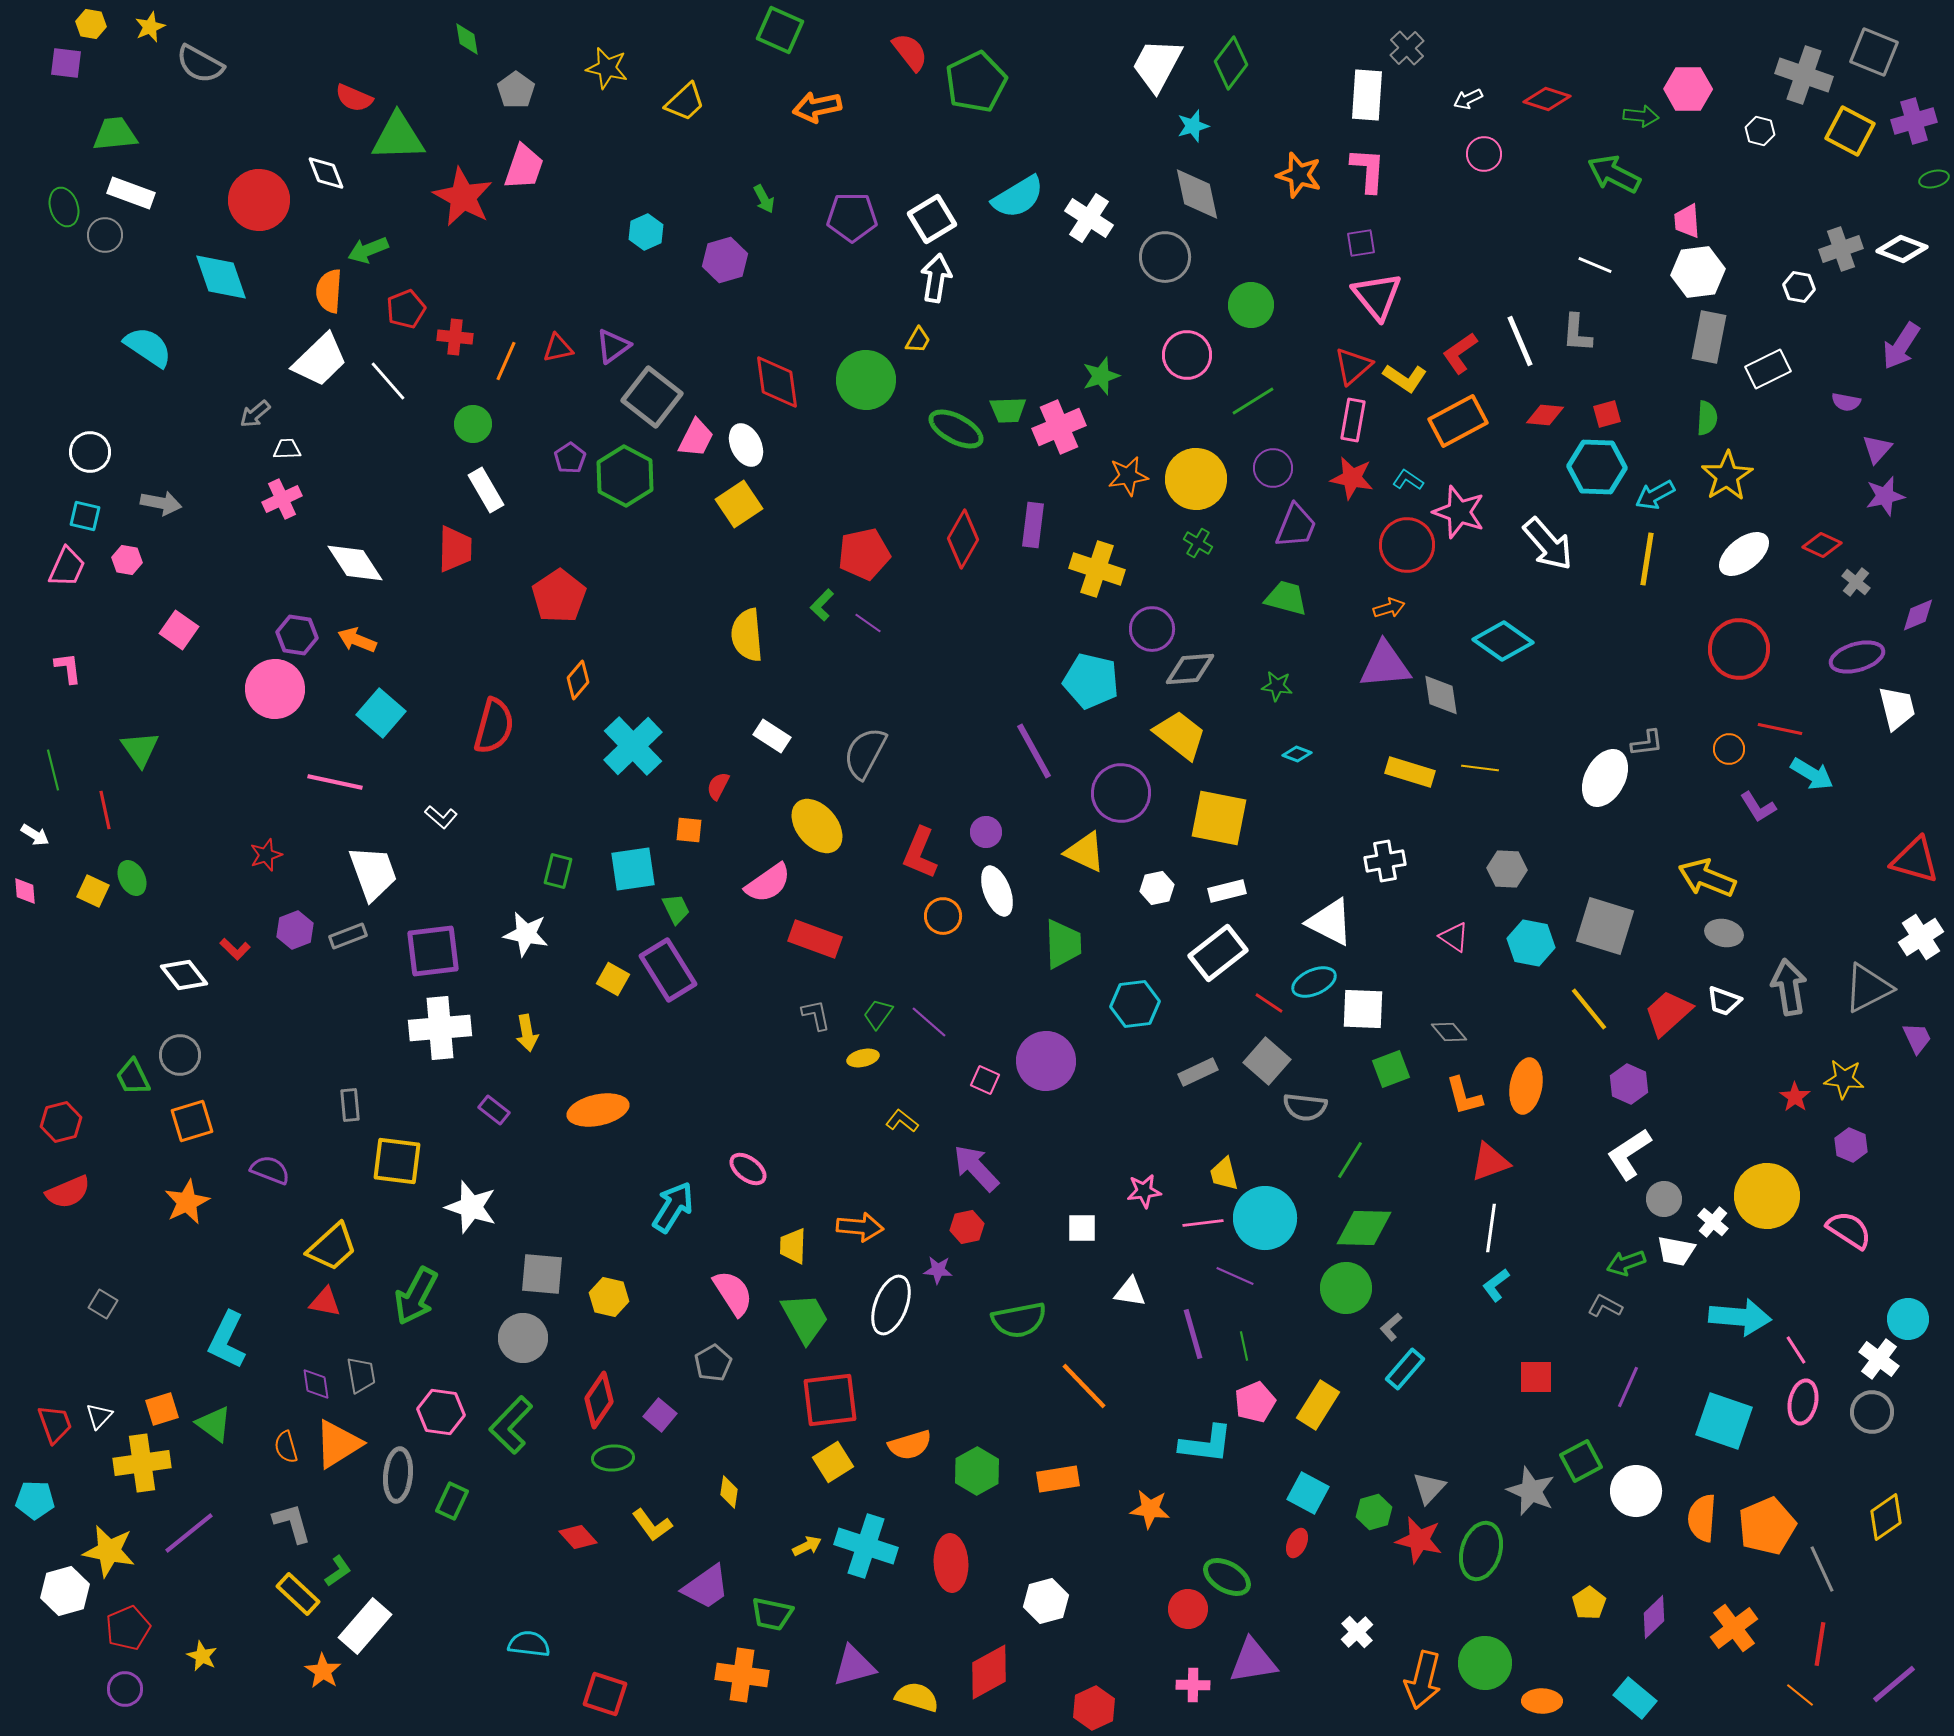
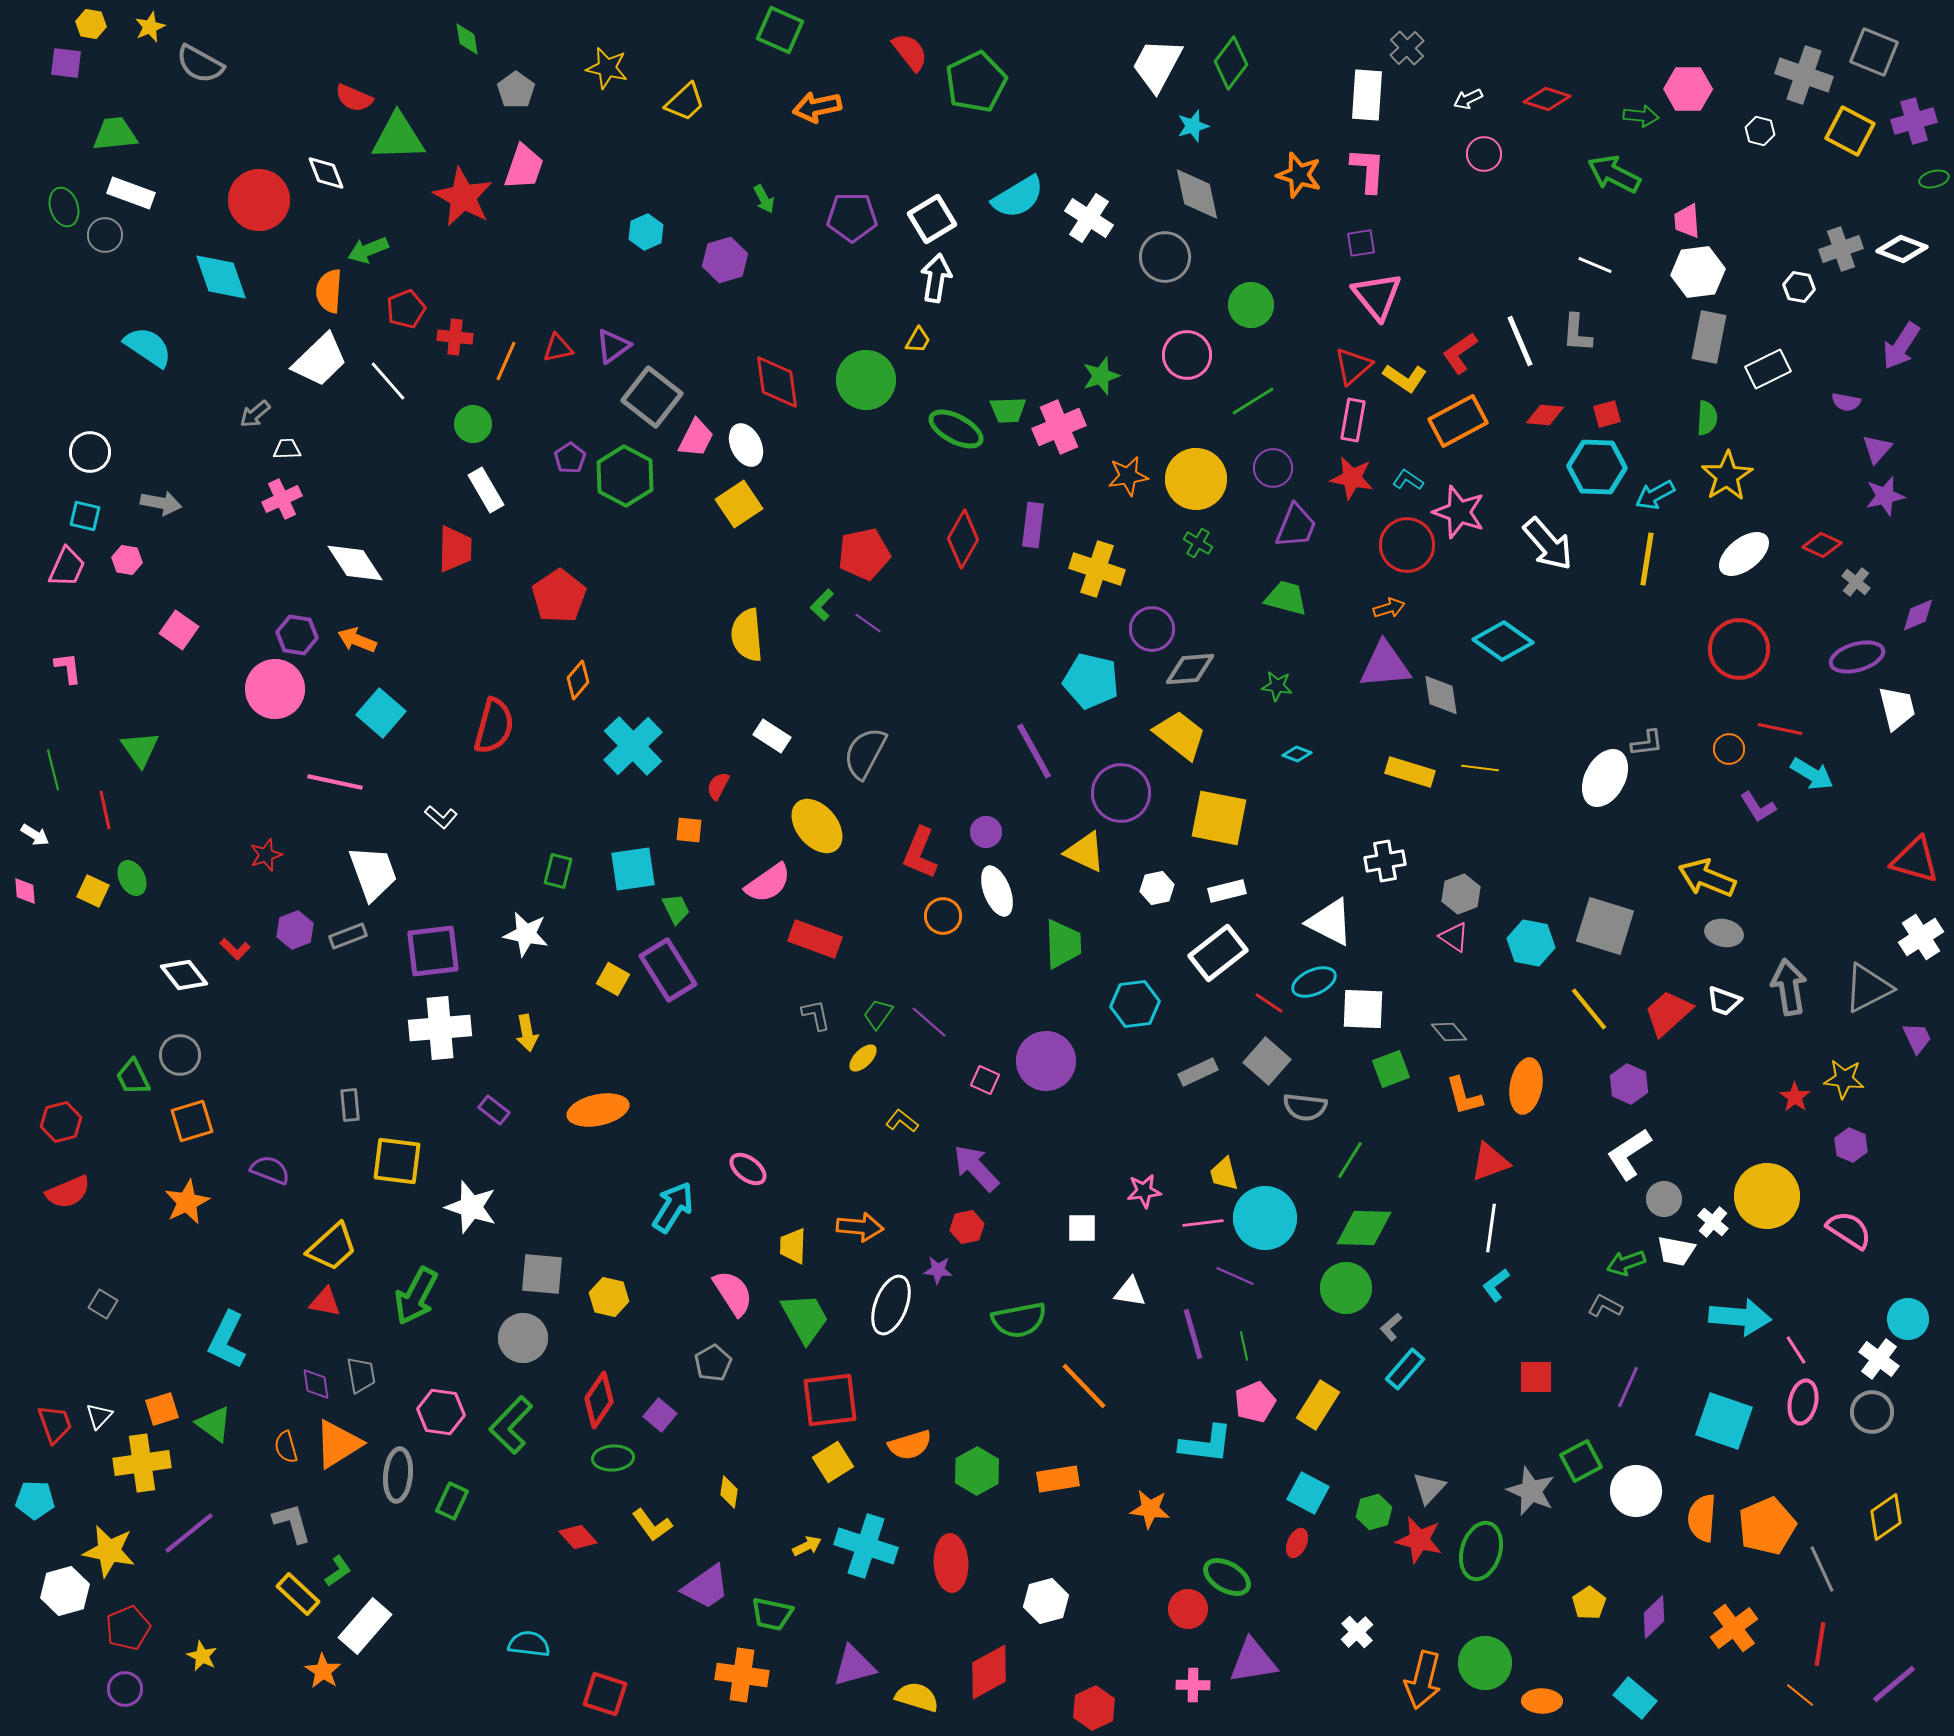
gray hexagon at (1507, 869): moved 46 px left, 25 px down; rotated 24 degrees counterclockwise
yellow ellipse at (863, 1058): rotated 32 degrees counterclockwise
